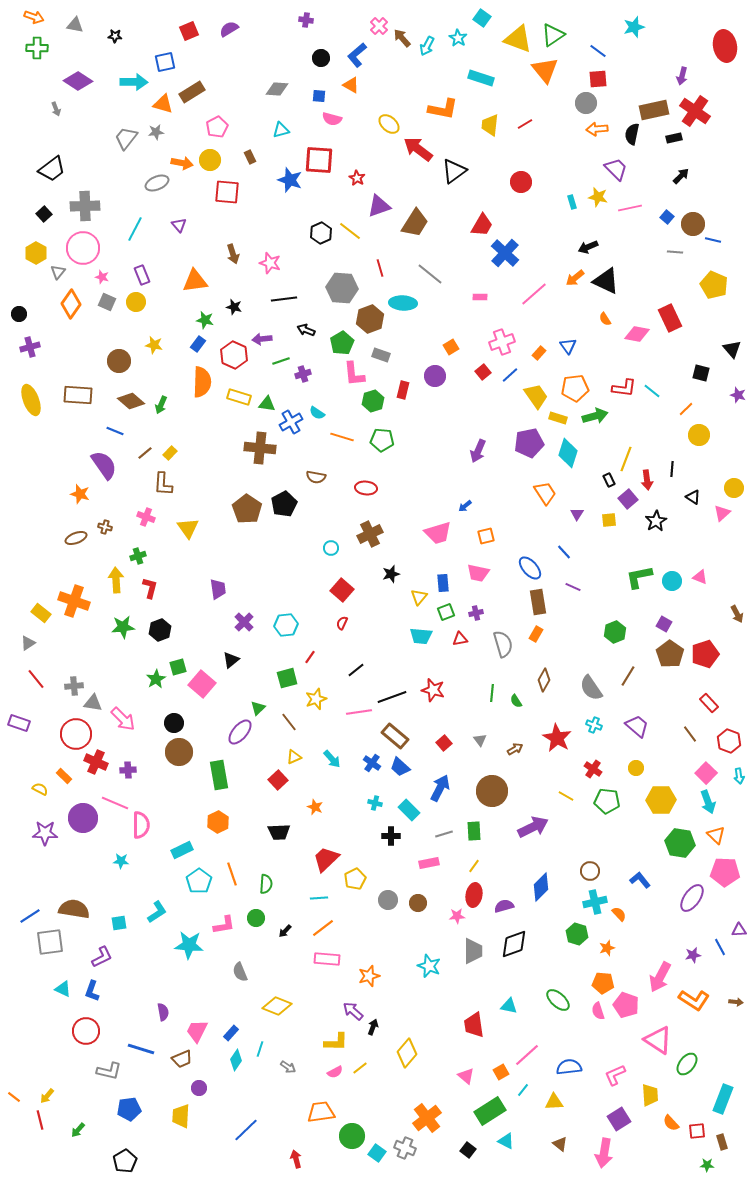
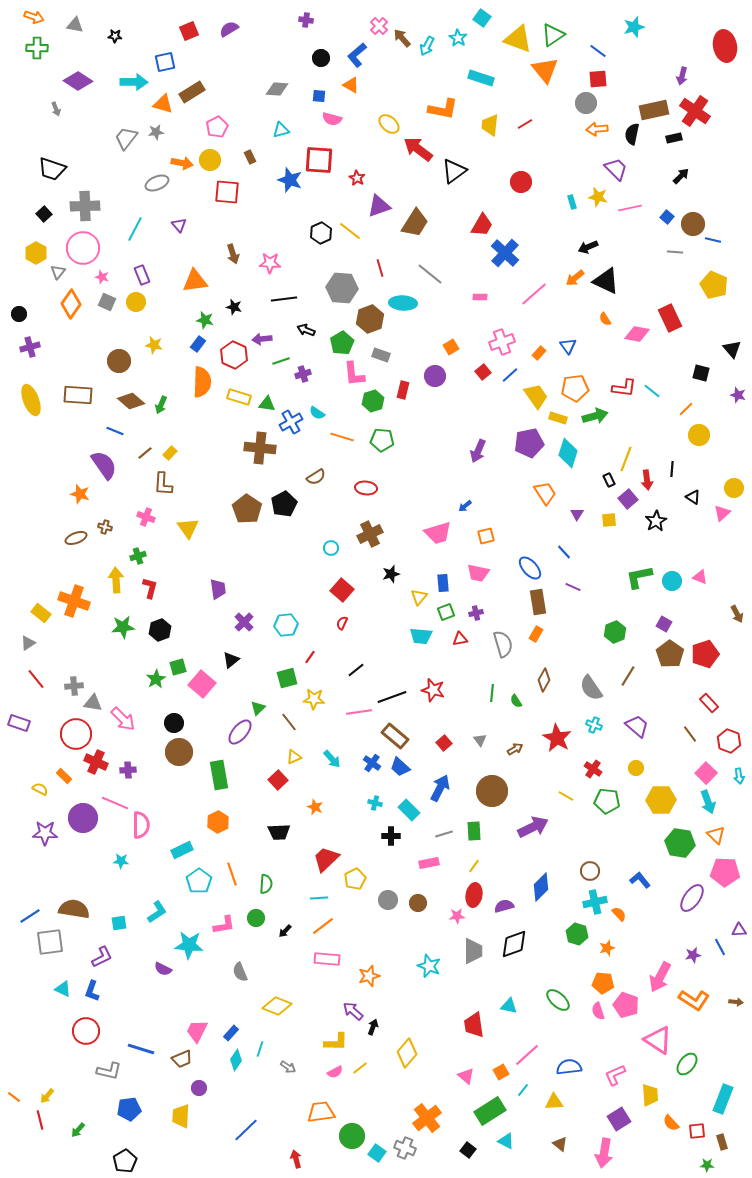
black trapezoid at (52, 169): rotated 56 degrees clockwise
pink star at (270, 263): rotated 15 degrees counterclockwise
brown semicircle at (316, 477): rotated 42 degrees counterclockwise
yellow star at (316, 699): moved 2 px left; rotated 25 degrees clockwise
orange line at (323, 928): moved 2 px up
purple semicircle at (163, 1012): moved 43 px up; rotated 126 degrees clockwise
